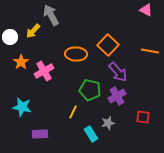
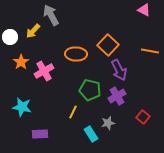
pink triangle: moved 2 px left
purple arrow: moved 1 px right, 2 px up; rotated 15 degrees clockwise
red square: rotated 32 degrees clockwise
